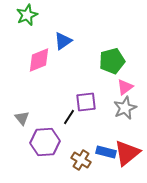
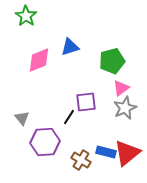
green star: moved 1 px left, 1 px down; rotated 15 degrees counterclockwise
blue triangle: moved 7 px right, 6 px down; rotated 18 degrees clockwise
pink triangle: moved 4 px left, 1 px down
